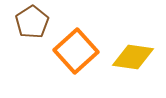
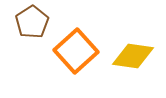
yellow diamond: moved 1 px up
